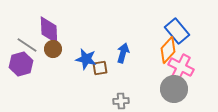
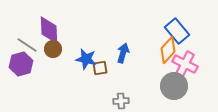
pink cross: moved 4 px right, 3 px up
gray circle: moved 3 px up
